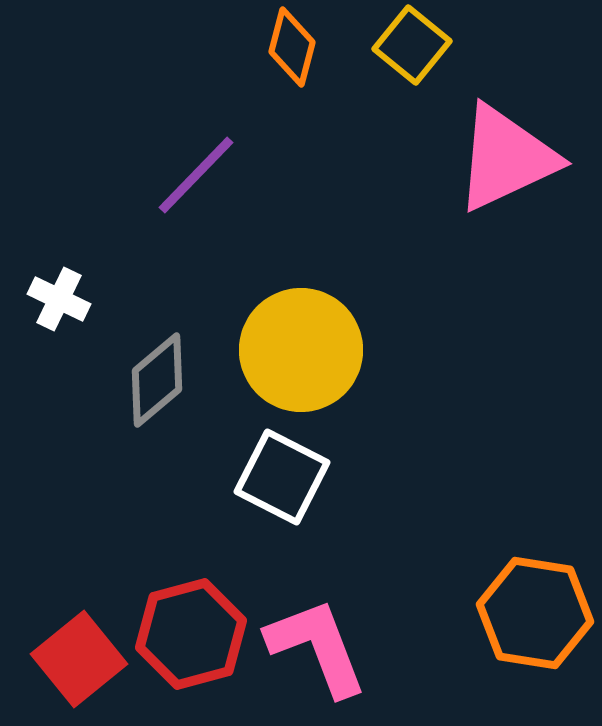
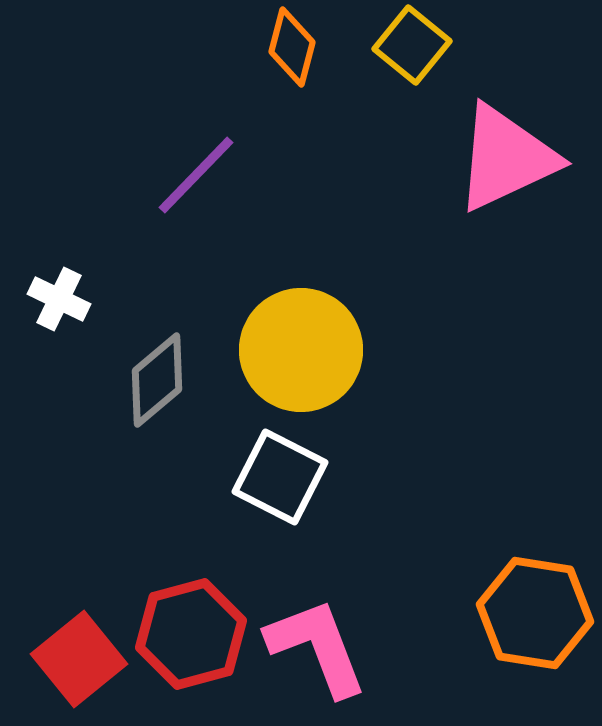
white square: moved 2 px left
